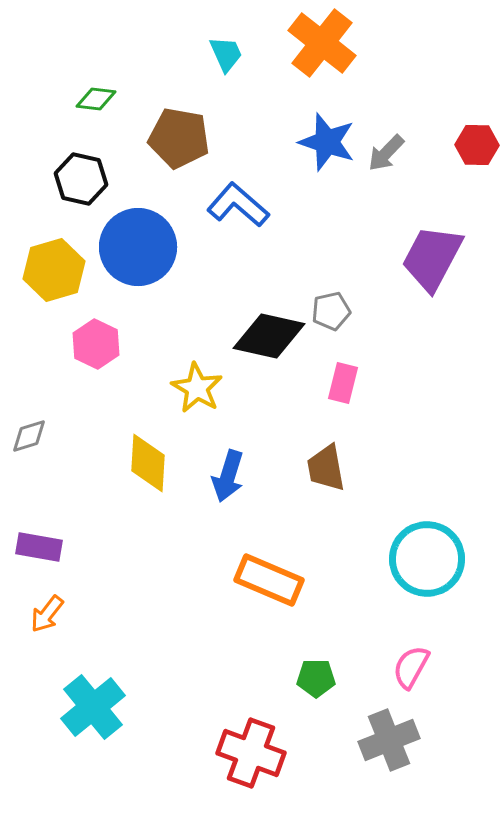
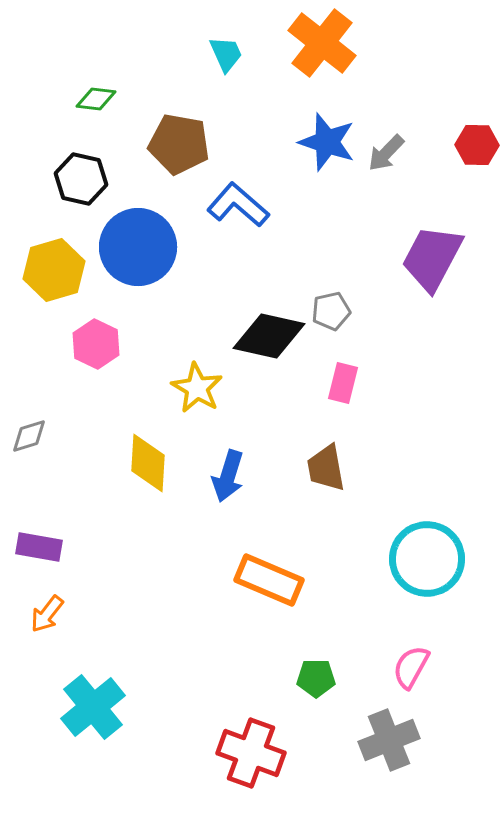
brown pentagon: moved 6 px down
